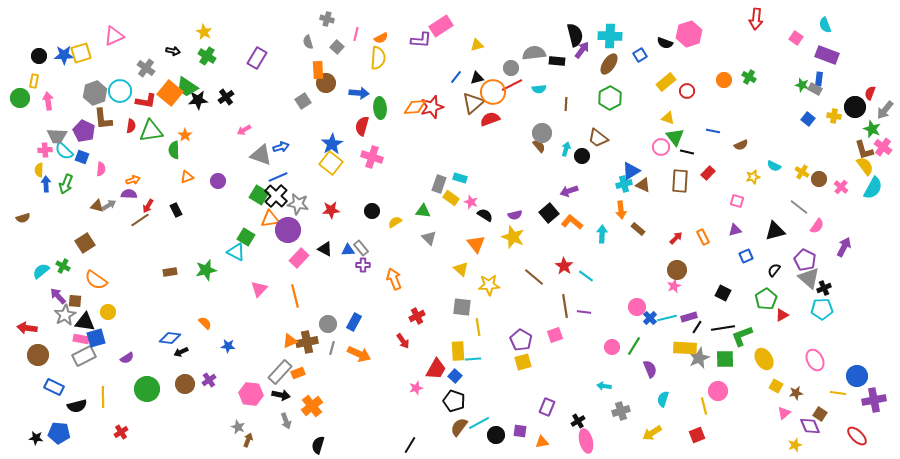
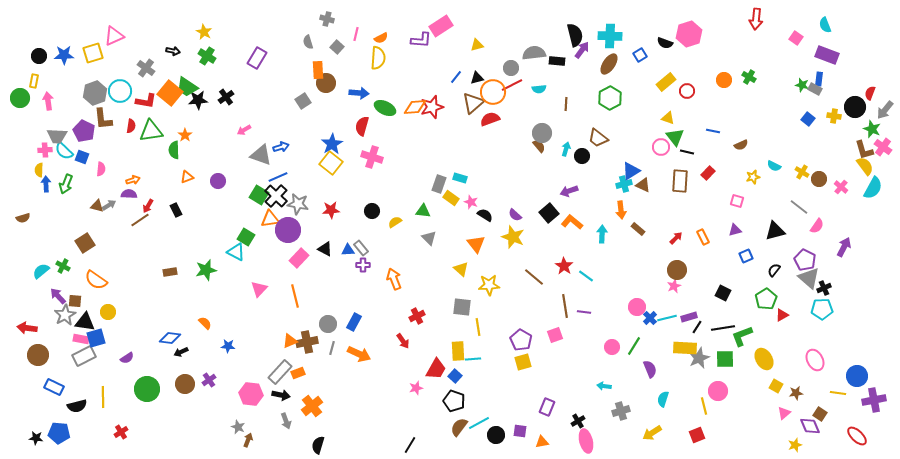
yellow square at (81, 53): moved 12 px right
green ellipse at (380, 108): moved 5 px right; rotated 60 degrees counterclockwise
purple semicircle at (515, 215): rotated 56 degrees clockwise
